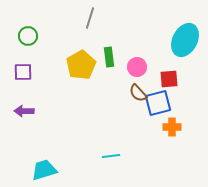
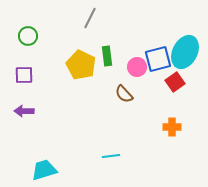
gray line: rotated 10 degrees clockwise
cyan ellipse: moved 12 px down
green rectangle: moved 2 px left, 1 px up
yellow pentagon: rotated 16 degrees counterclockwise
purple square: moved 1 px right, 3 px down
red square: moved 6 px right, 3 px down; rotated 30 degrees counterclockwise
brown semicircle: moved 14 px left, 1 px down
blue square: moved 44 px up
